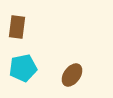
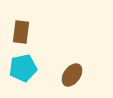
brown rectangle: moved 4 px right, 5 px down
